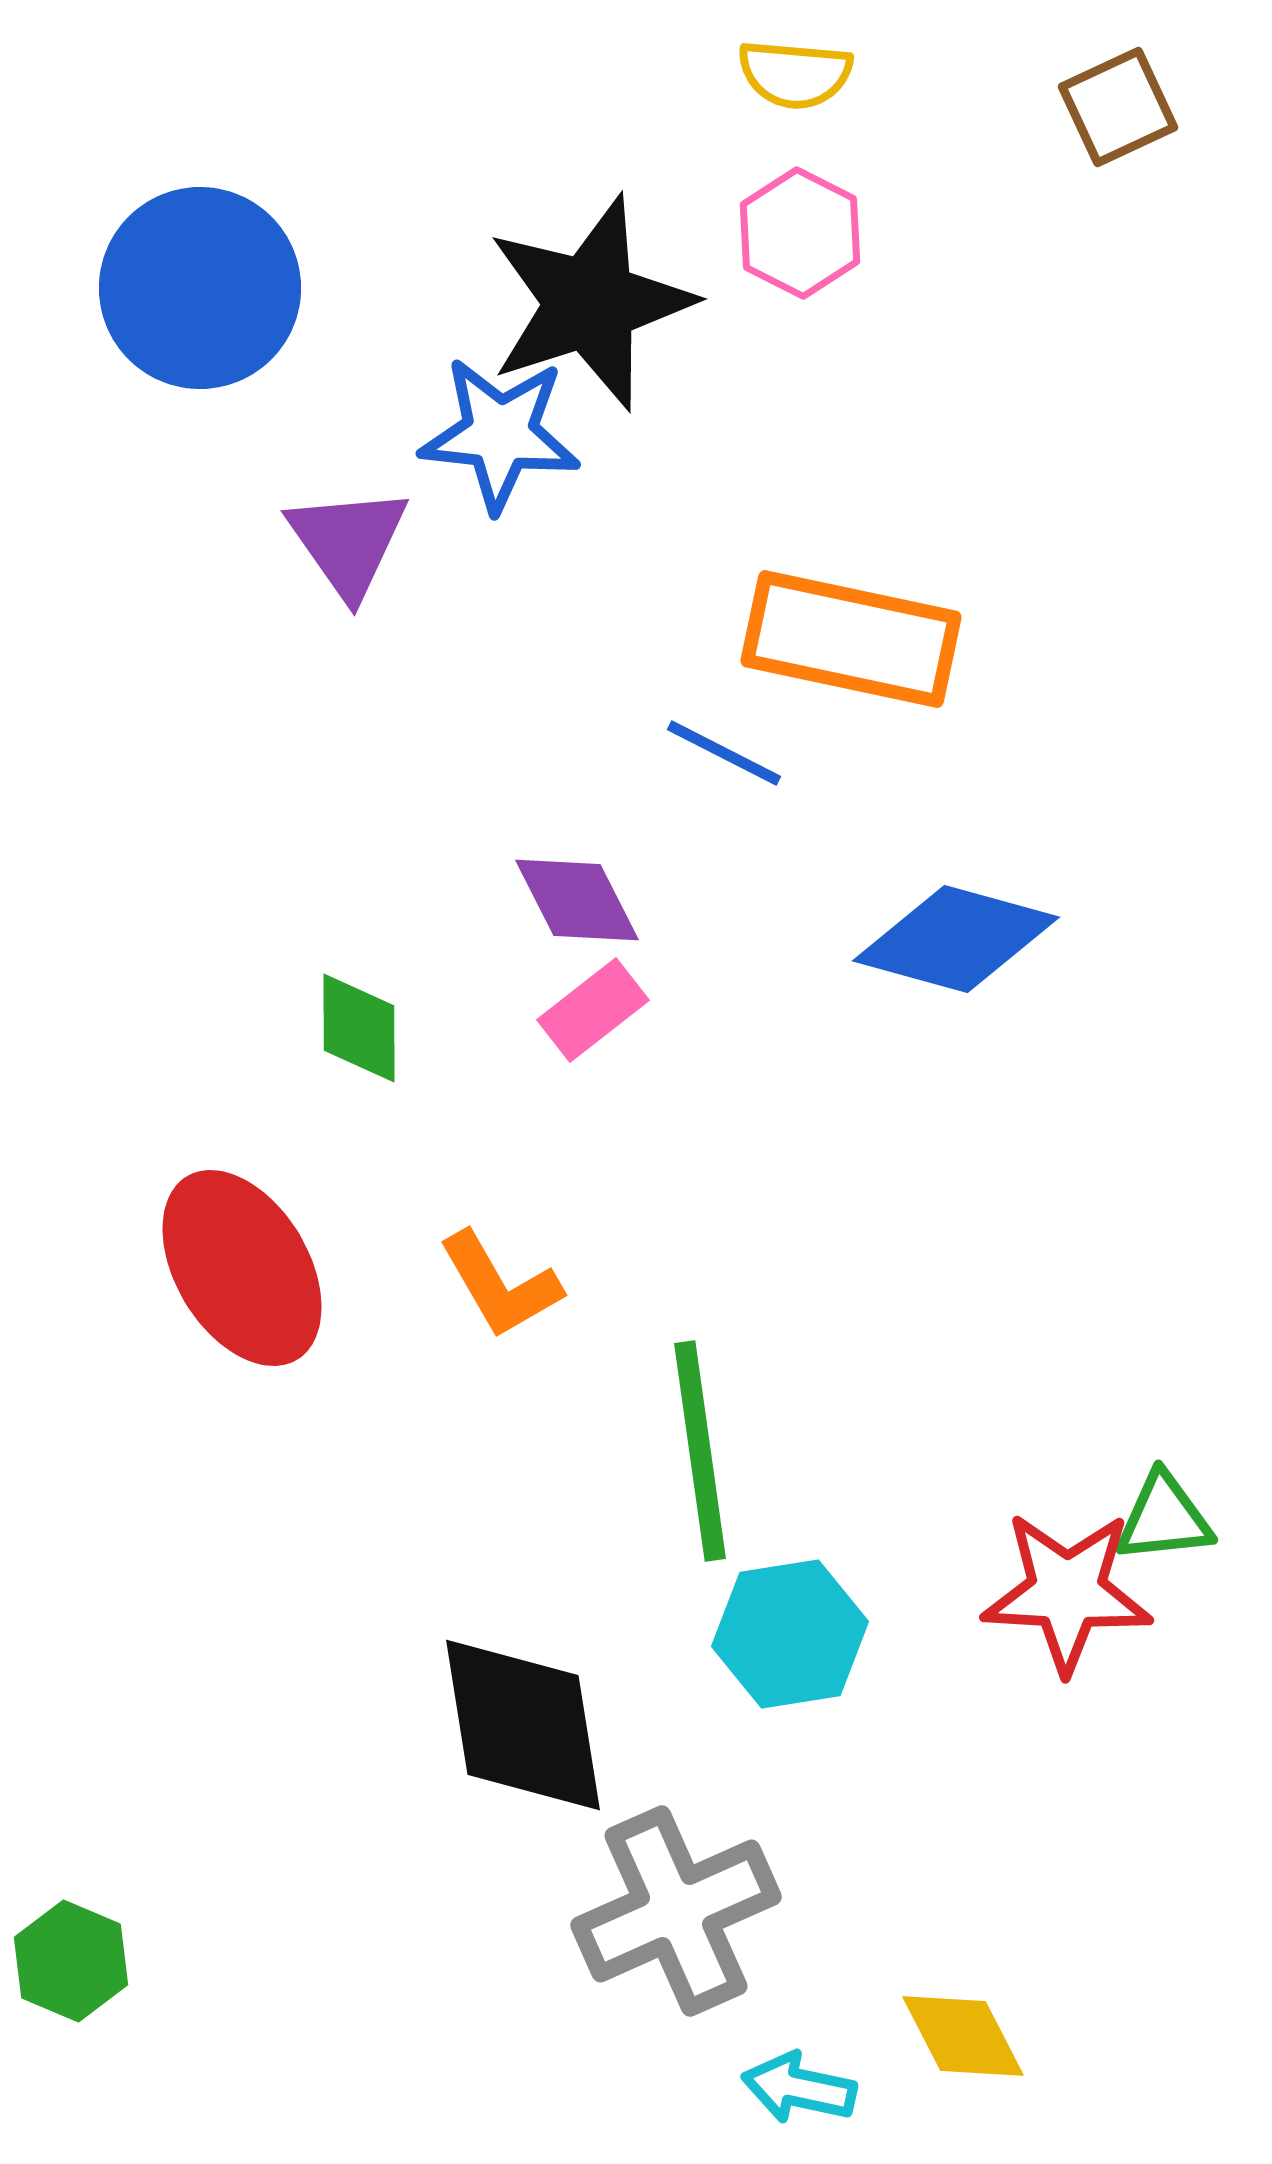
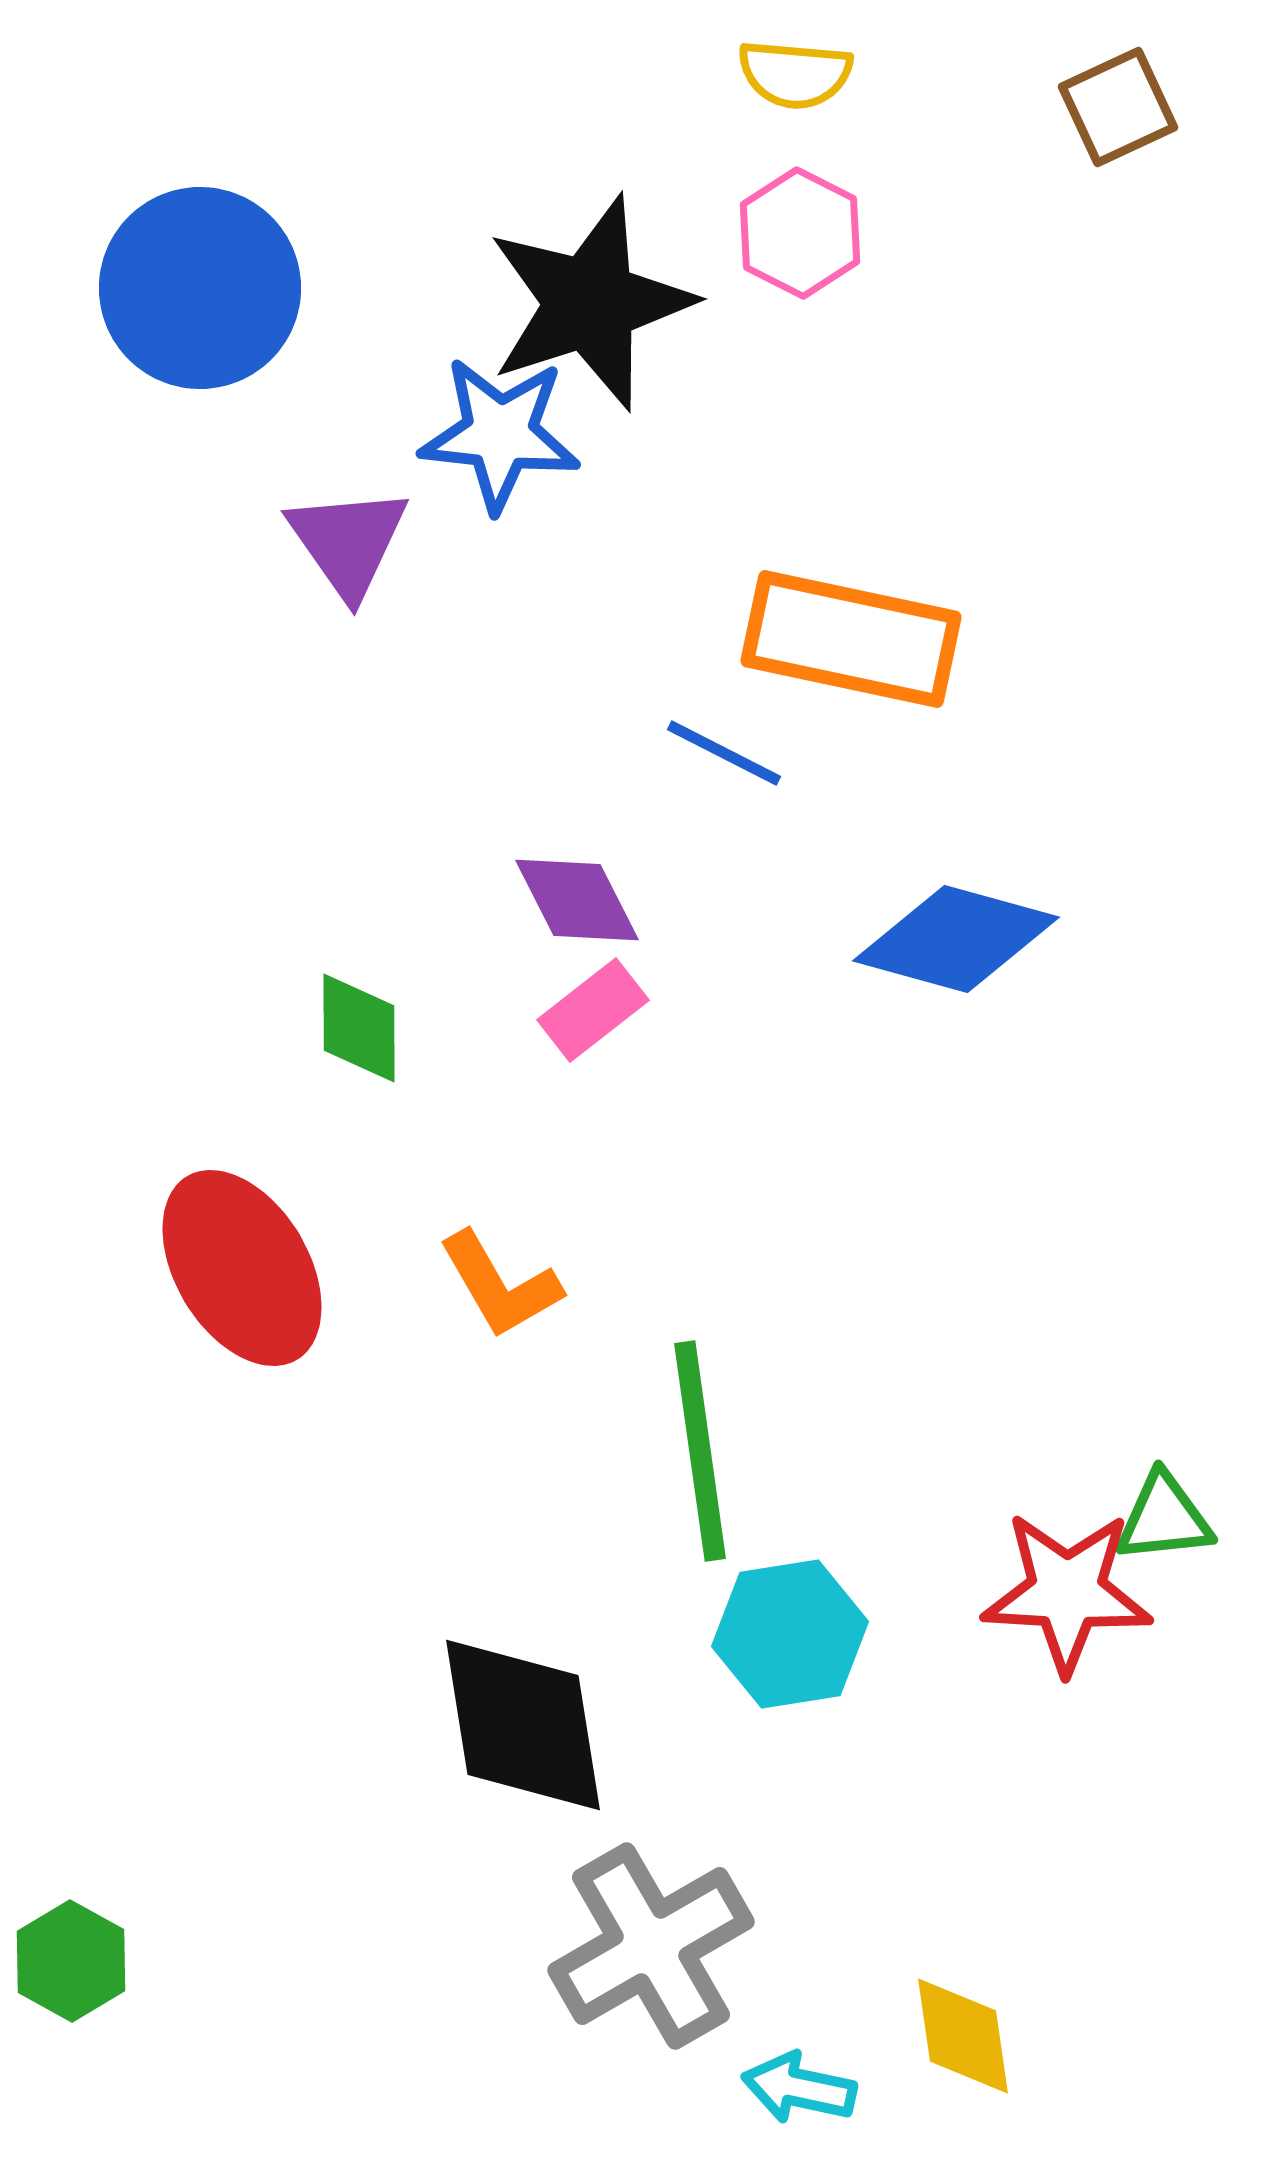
gray cross: moved 25 px left, 35 px down; rotated 6 degrees counterclockwise
green hexagon: rotated 6 degrees clockwise
yellow diamond: rotated 19 degrees clockwise
